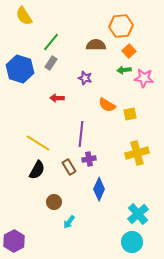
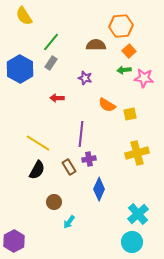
blue hexagon: rotated 12 degrees clockwise
